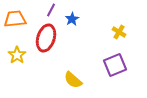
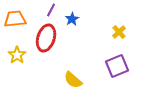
yellow cross: rotated 16 degrees clockwise
purple square: moved 2 px right, 1 px down
